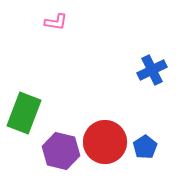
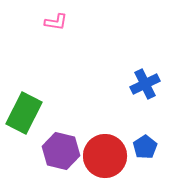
blue cross: moved 7 px left, 14 px down
green rectangle: rotated 6 degrees clockwise
red circle: moved 14 px down
